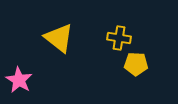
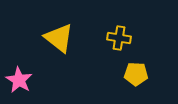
yellow pentagon: moved 10 px down
